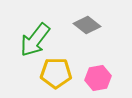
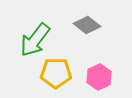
pink hexagon: moved 1 px right, 1 px up; rotated 15 degrees counterclockwise
